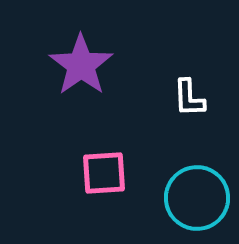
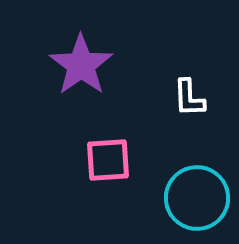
pink square: moved 4 px right, 13 px up
